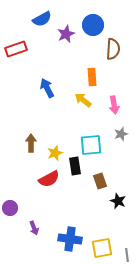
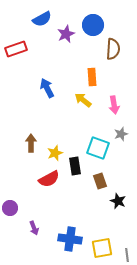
cyan square: moved 7 px right, 3 px down; rotated 25 degrees clockwise
